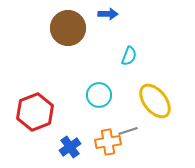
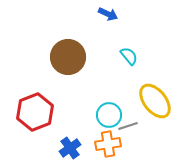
blue arrow: rotated 24 degrees clockwise
brown circle: moved 29 px down
cyan semicircle: rotated 60 degrees counterclockwise
cyan circle: moved 10 px right, 20 px down
gray line: moved 5 px up
orange cross: moved 2 px down
blue cross: moved 1 px down
